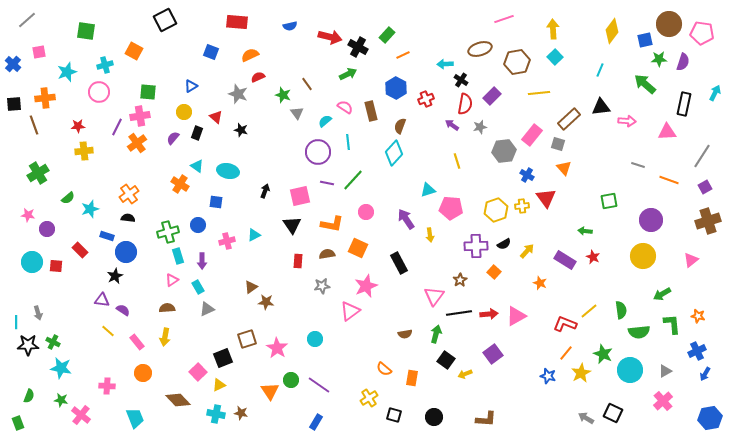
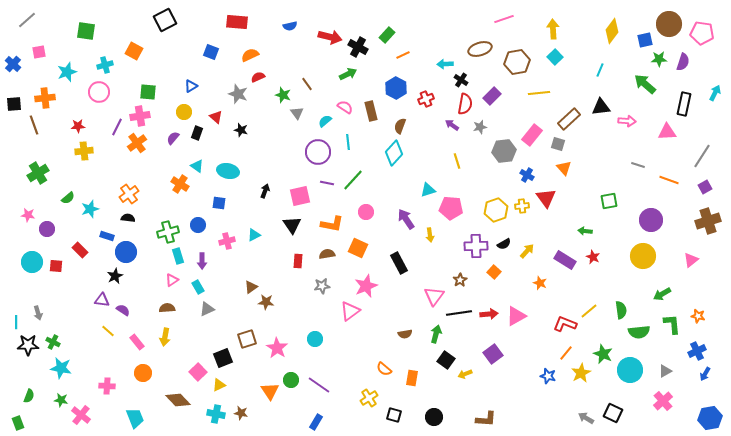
blue square at (216, 202): moved 3 px right, 1 px down
